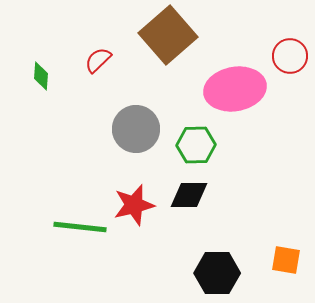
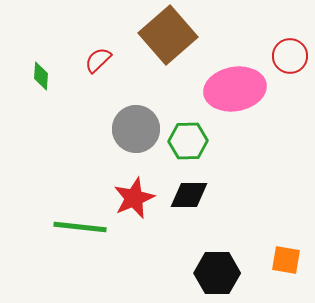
green hexagon: moved 8 px left, 4 px up
red star: moved 7 px up; rotated 9 degrees counterclockwise
